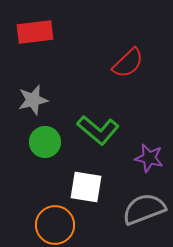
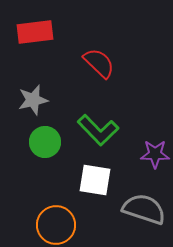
red semicircle: moved 29 px left; rotated 92 degrees counterclockwise
green L-shape: rotated 6 degrees clockwise
purple star: moved 6 px right, 4 px up; rotated 12 degrees counterclockwise
white square: moved 9 px right, 7 px up
gray semicircle: rotated 39 degrees clockwise
orange circle: moved 1 px right
